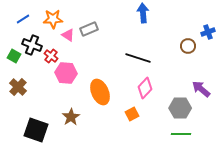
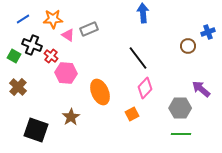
black line: rotated 35 degrees clockwise
